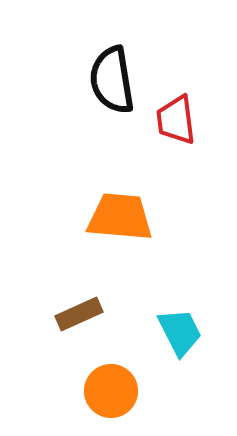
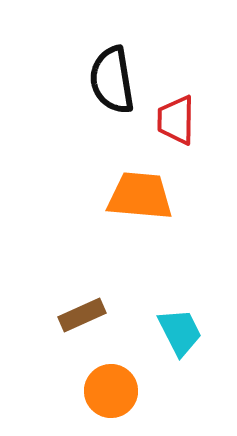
red trapezoid: rotated 8 degrees clockwise
orange trapezoid: moved 20 px right, 21 px up
brown rectangle: moved 3 px right, 1 px down
